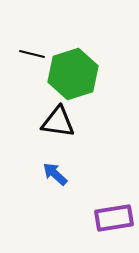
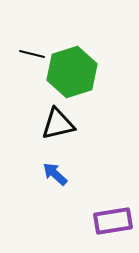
green hexagon: moved 1 px left, 2 px up
black triangle: moved 2 px down; rotated 21 degrees counterclockwise
purple rectangle: moved 1 px left, 3 px down
